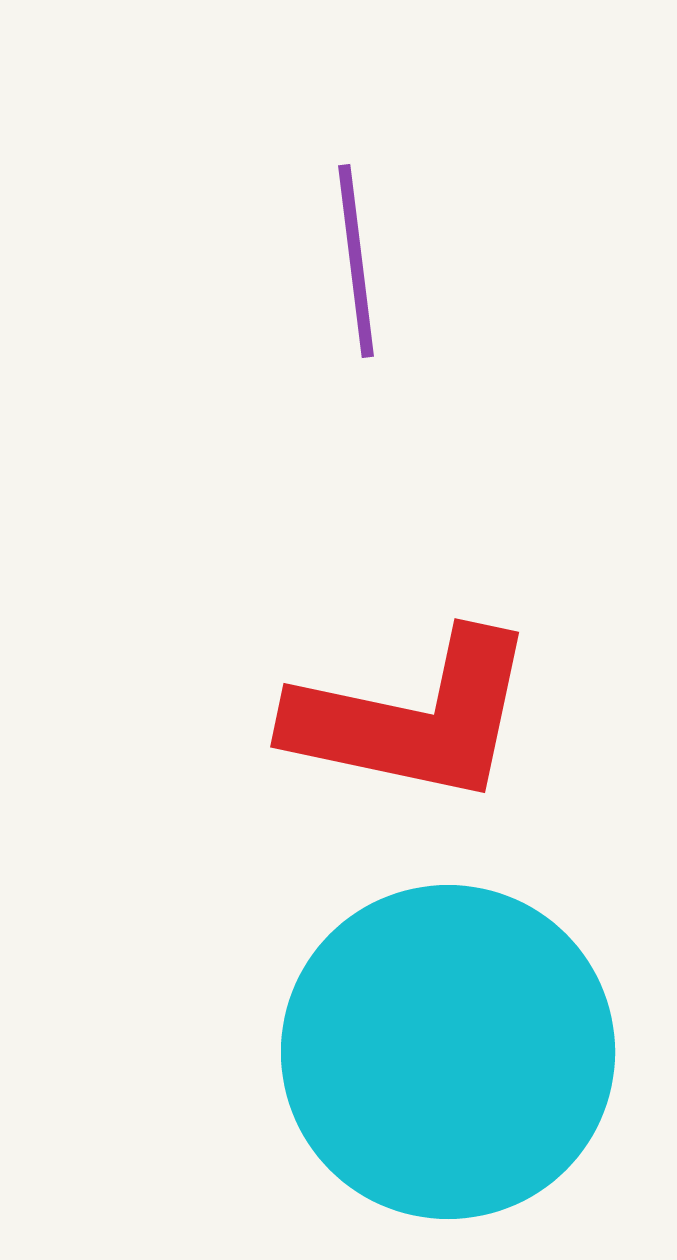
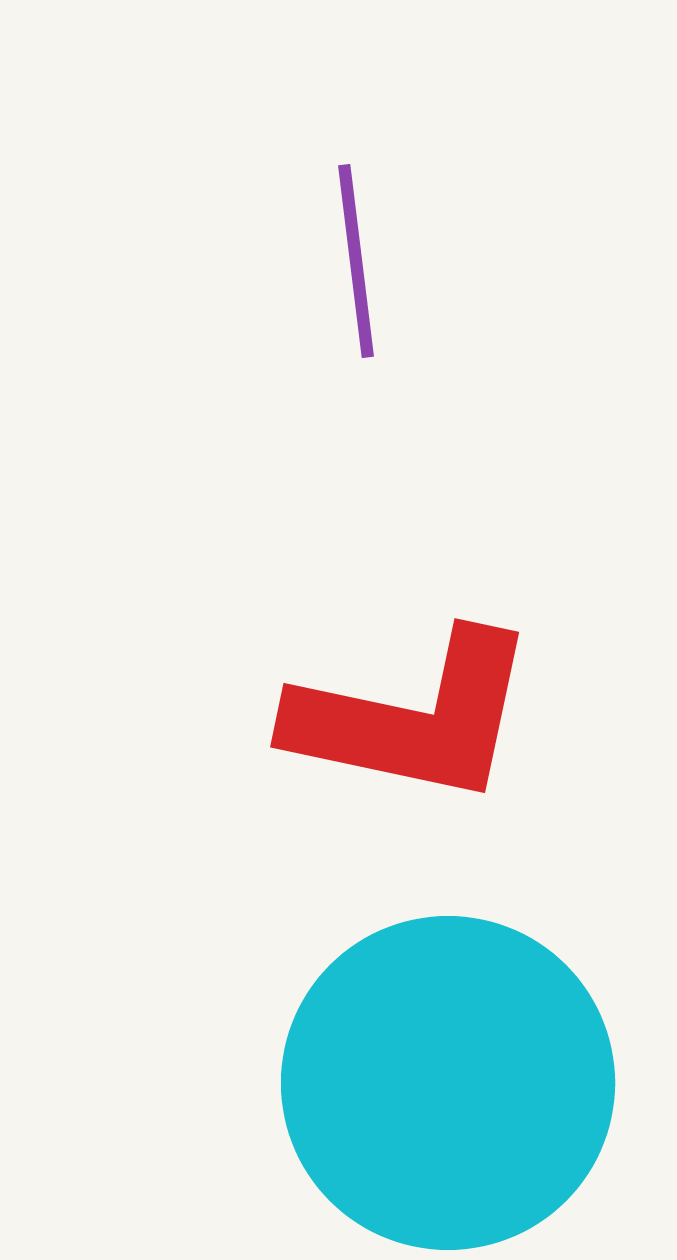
cyan circle: moved 31 px down
